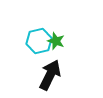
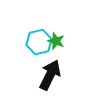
cyan hexagon: moved 1 px down
